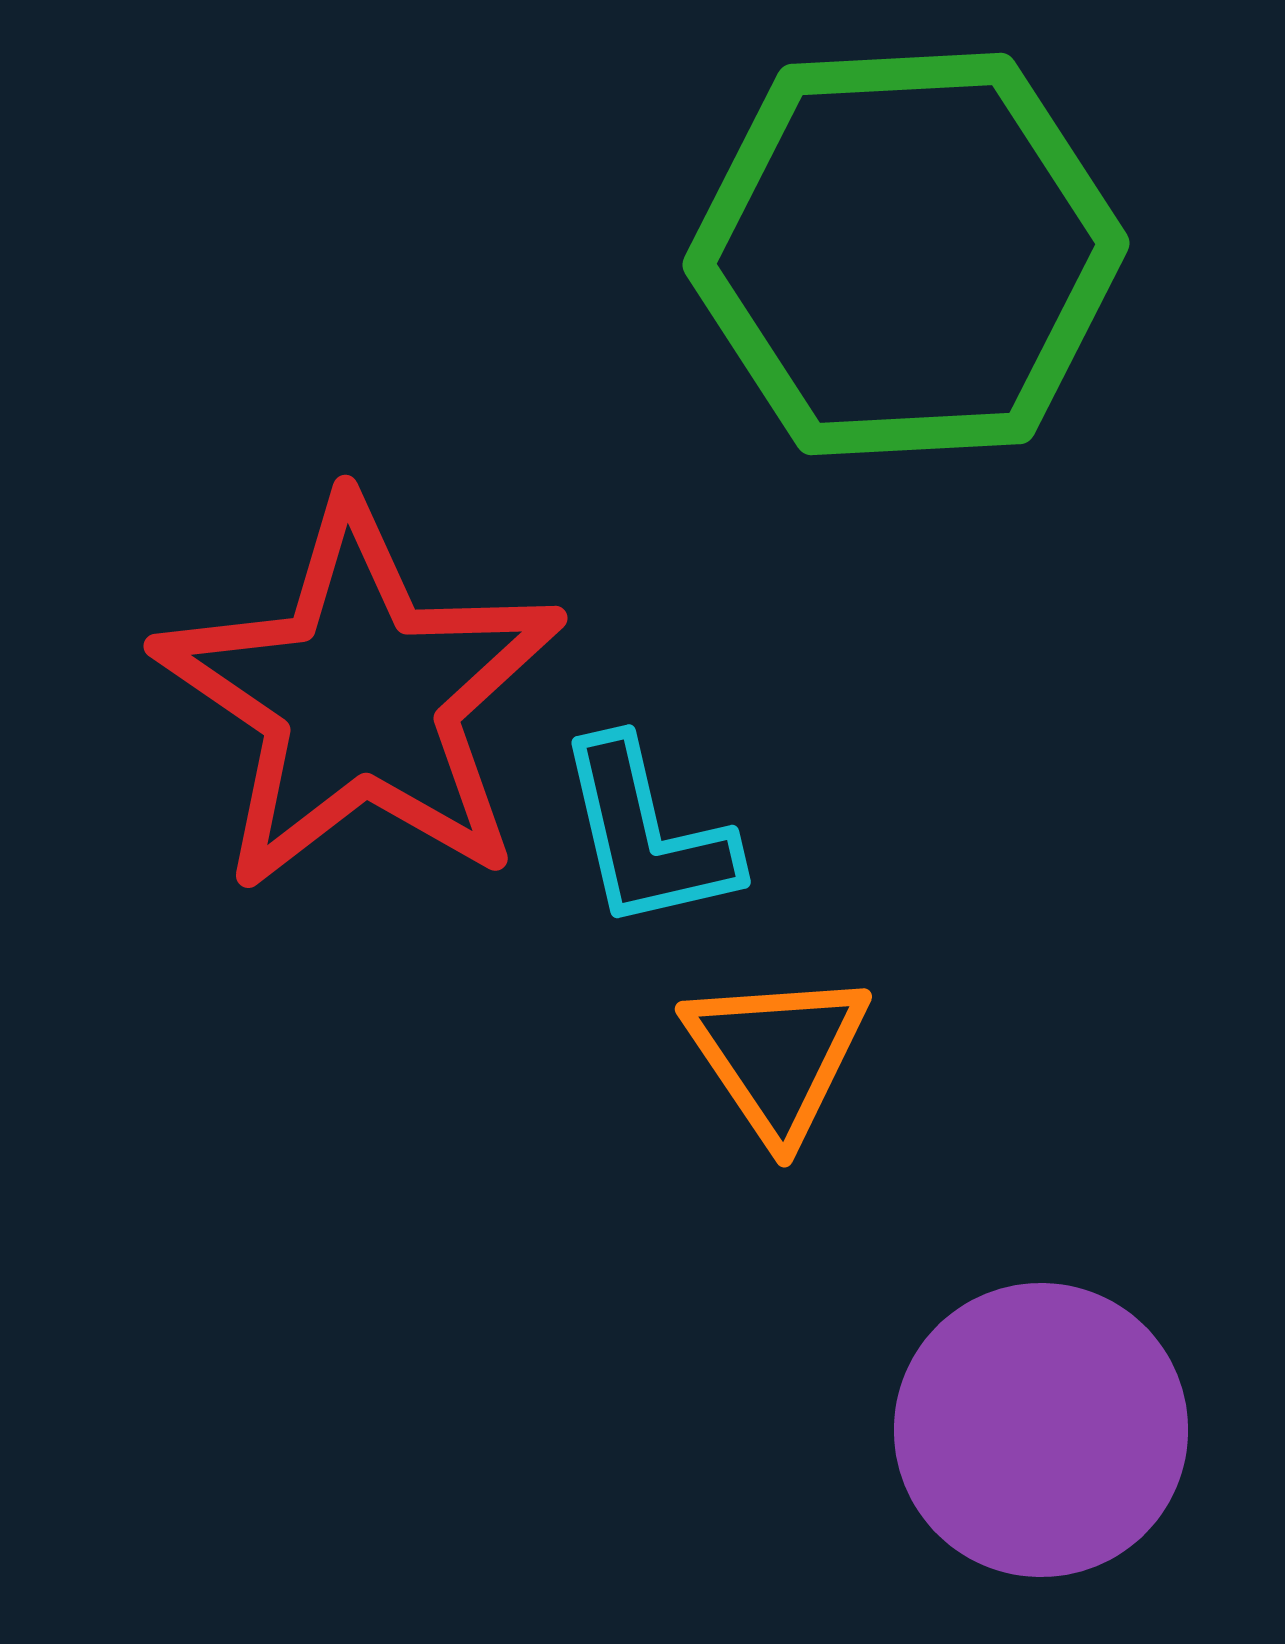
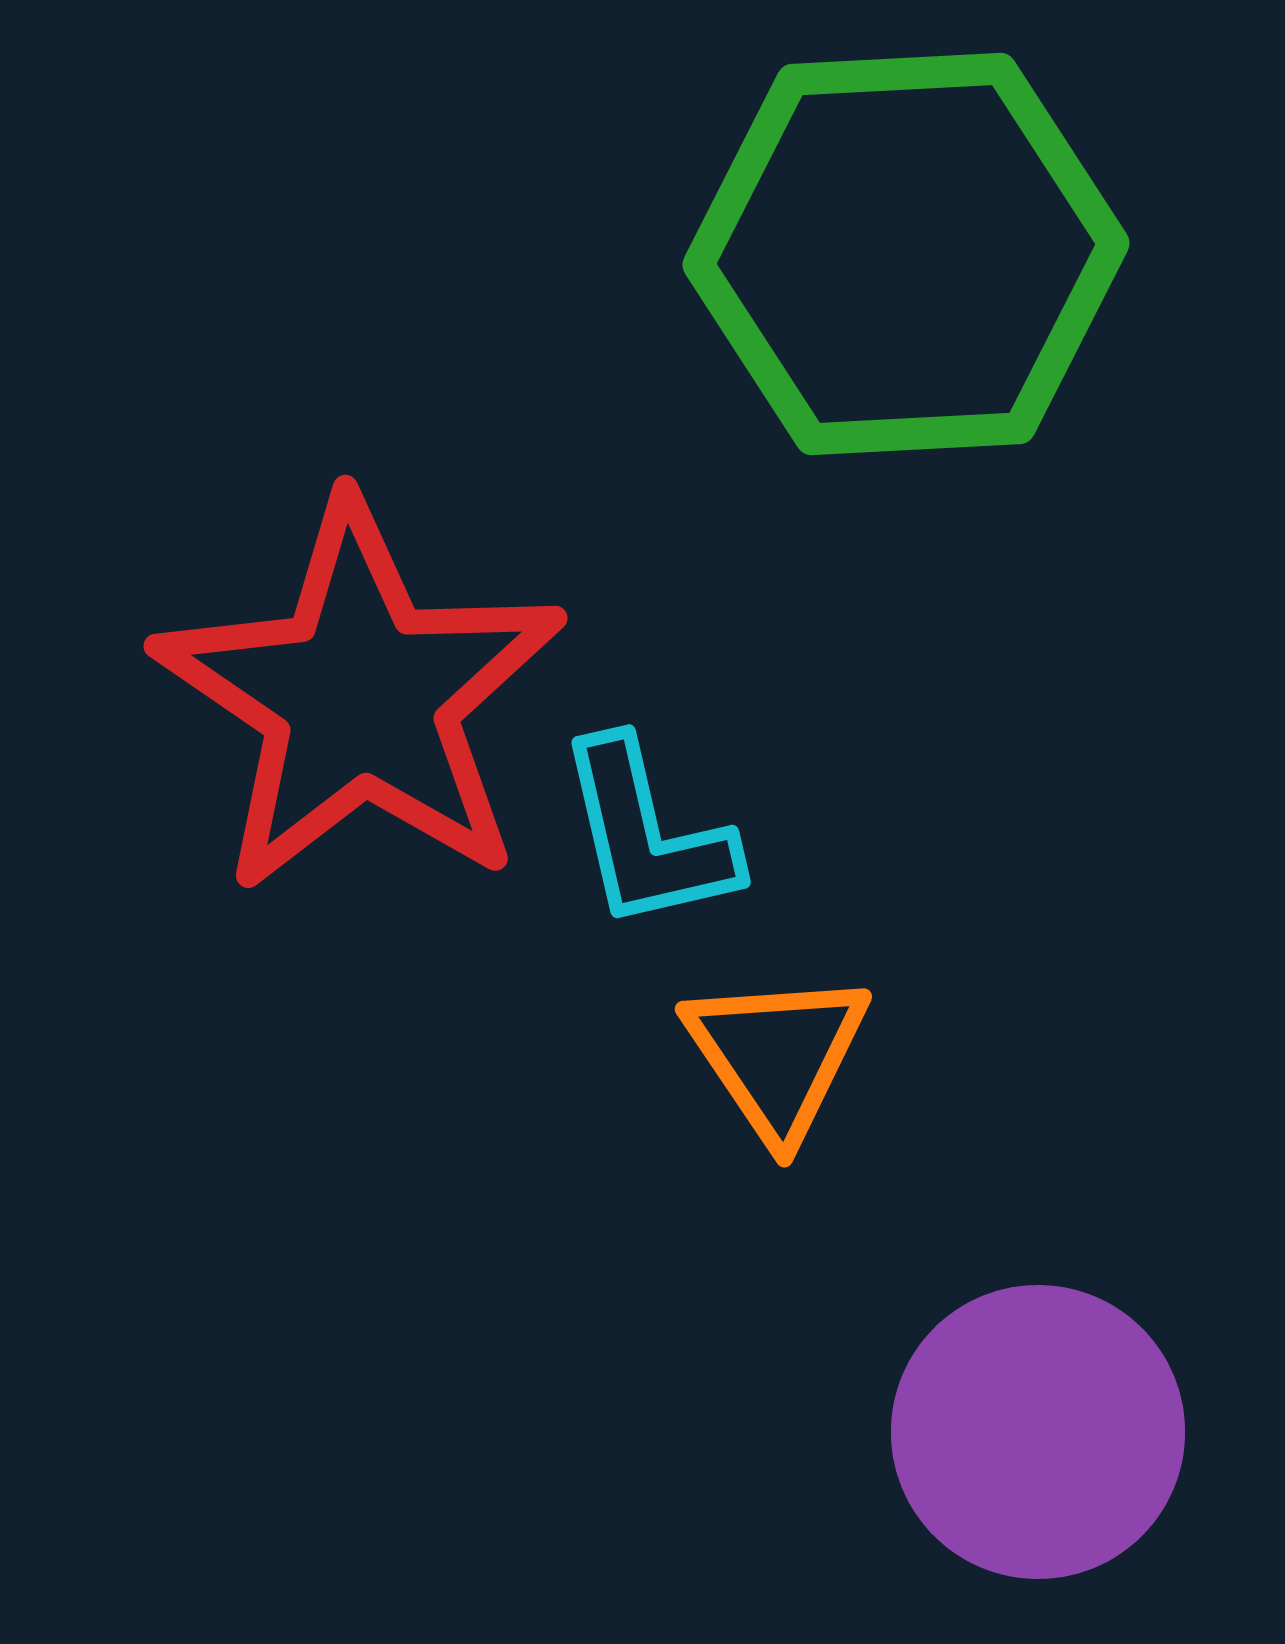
purple circle: moved 3 px left, 2 px down
